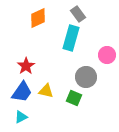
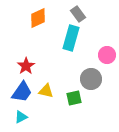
gray circle: moved 5 px right, 2 px down
green square: rotated 35 degrees counterclockwise
